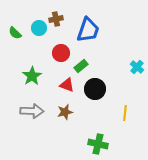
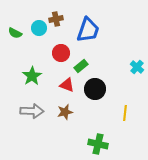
green semicircle: rotated 16 degrees counterclockwise
